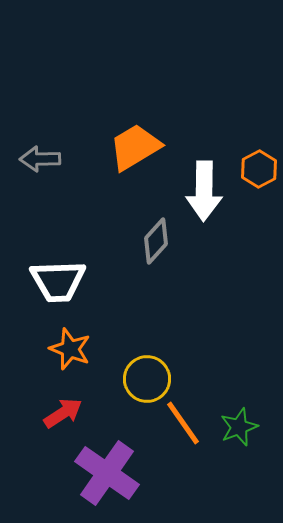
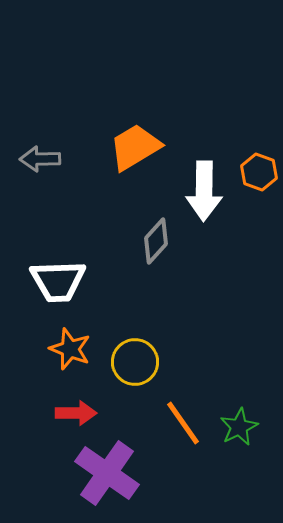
orange hexagon: moved 3 px down; rotated 12 degrees counterclockwise
yellow circle: moved 12 px left, 17 px up
red arrow: moved 13 px right; rotated 33 degrees clockwise
green star: rotated 6 degrees counterclockwise
